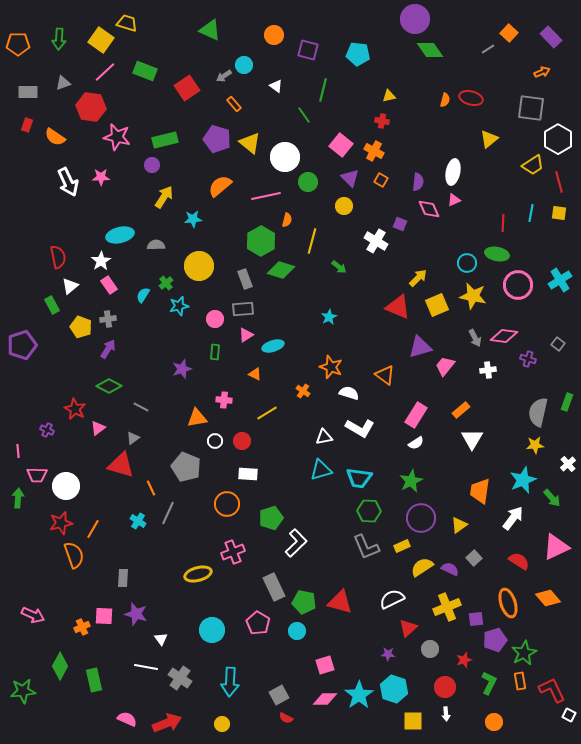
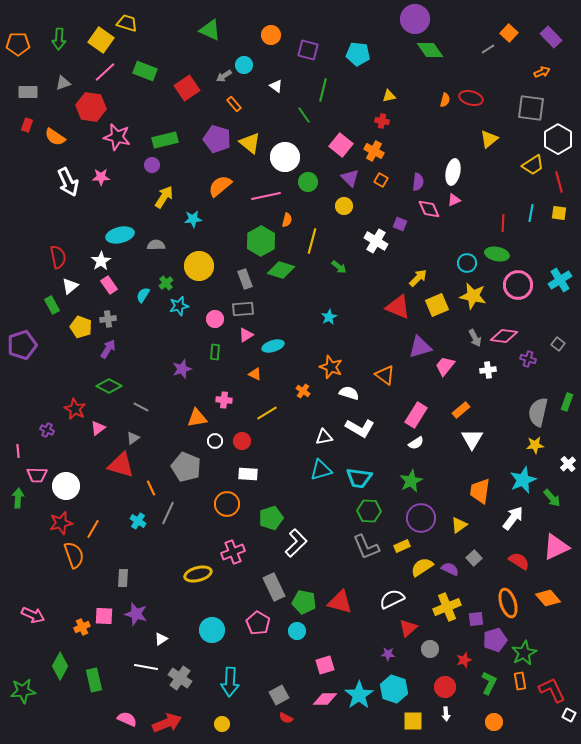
orange circle at (274, 35): moved 3 px left
white triangle at (161, 639): rotated 32 degrees clockwise
